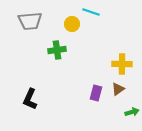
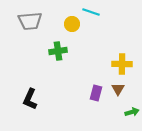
green cross: moved 1 px right, 1 px down
brown triangle: rotated 24 degrees counterclockwise
